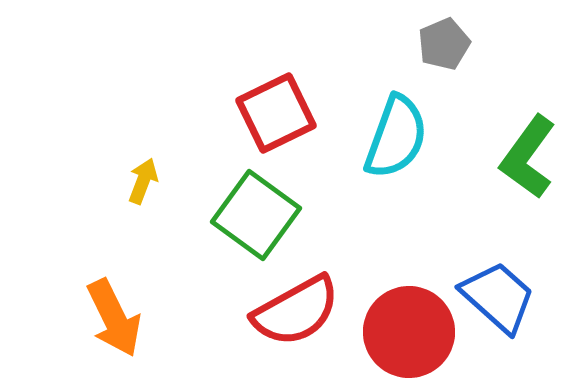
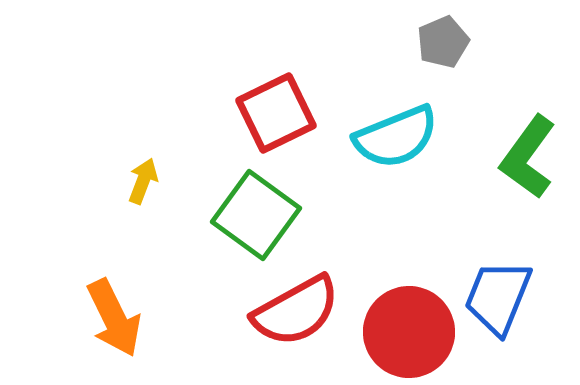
gray pentagon: moved 1 px left, 2 px up
cyan semicircle: rotated 48 degrees clockwise
blue trapezoid: rotated 110 degrees counterclockwise
